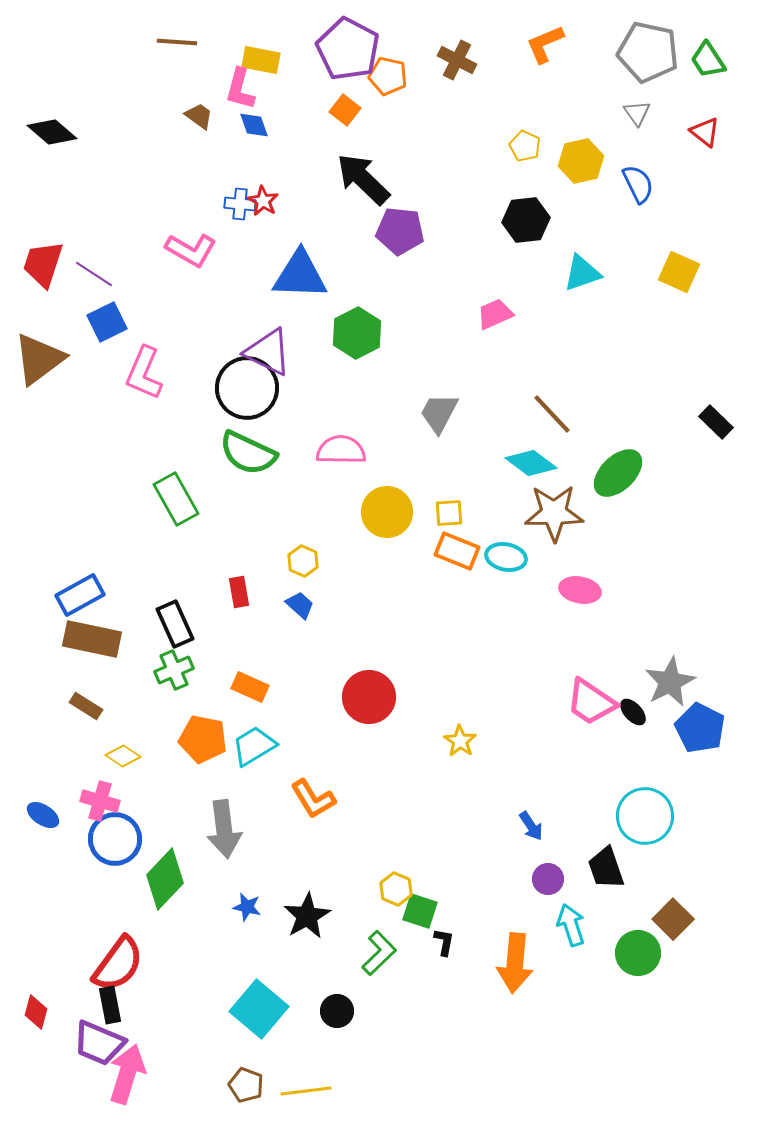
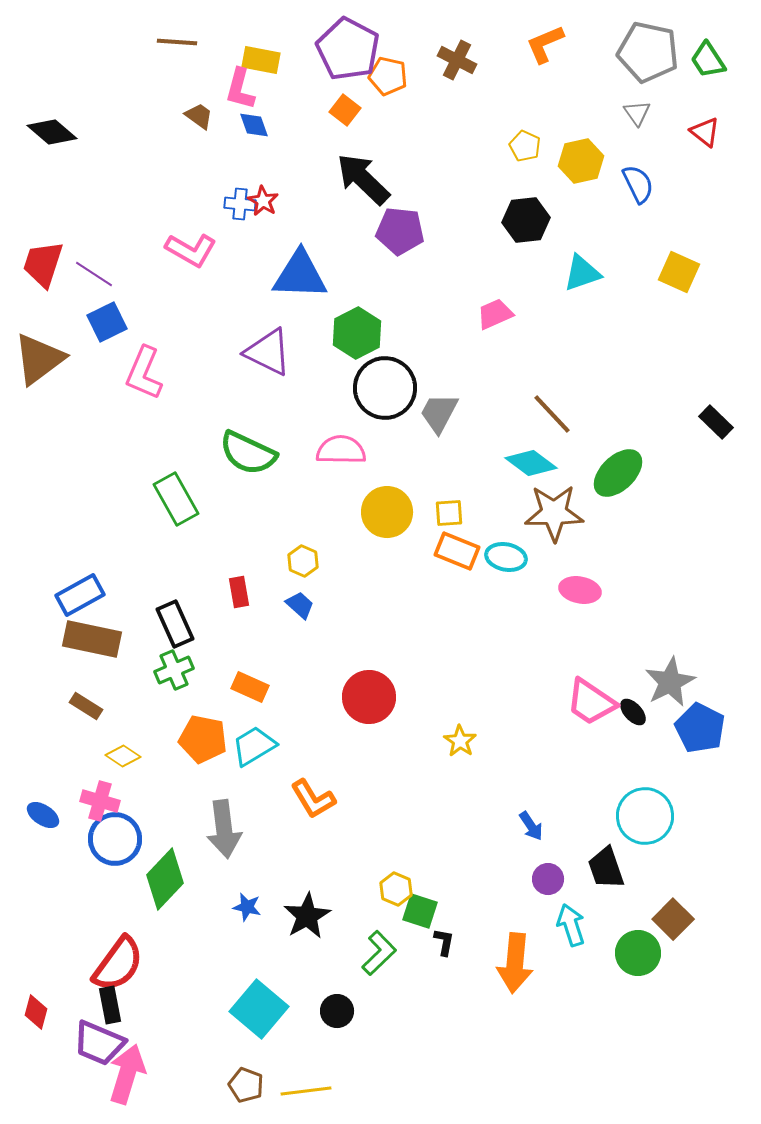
black circle at (247, 388): moved 138 px right
